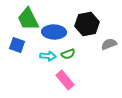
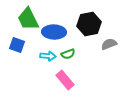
black hexagon: moved 2 px right
